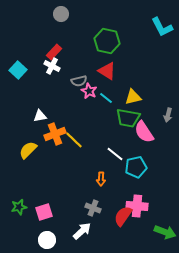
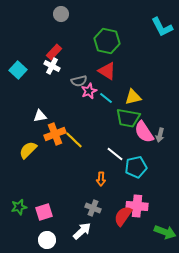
pink star: rotated 21 degrees clockwise
gray arrow: moved 8 px left, 20 px down
